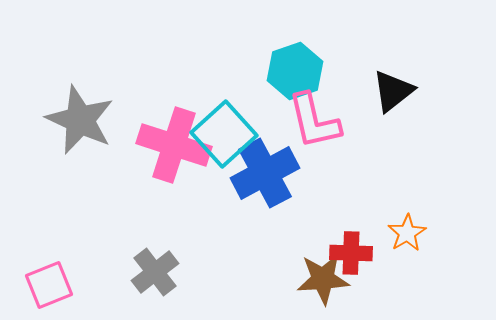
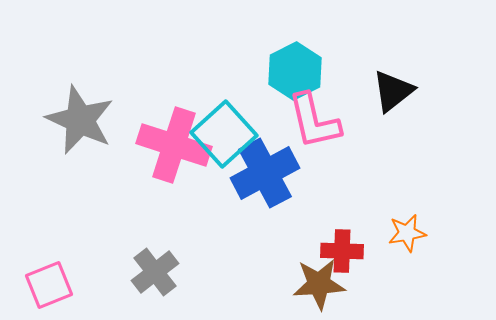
cyan hexagon: rotated 8 degrees counterclockwise
orange star: rotated 21 degrees clockwise
red cross: moved 9 px left, 2 px up
brown star: moved 4 px left, 5 px down
